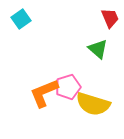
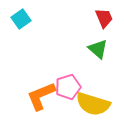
red trapezoid: moved 6 px left
orange L-shape: moved 3 px left, 3 px down
